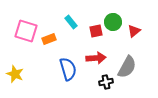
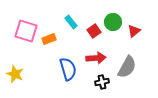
red square: moved 2 px left; rotated 24 degrees counterclockwise
black cross: moved 4 px left
